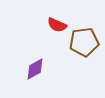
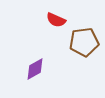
red semicircle: moved 1 px left, 5 px up
